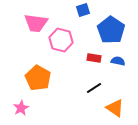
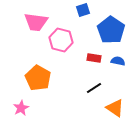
pink trapezoid: moved 1 px up
